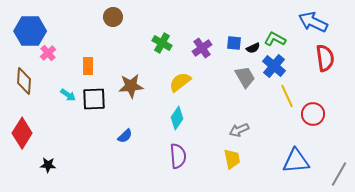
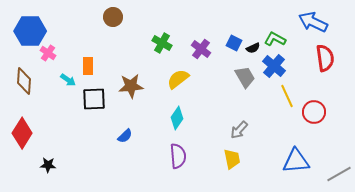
blue square: rotated 21 degrees clockwise
purple cross: moved 1 px left, 1 px down; rotated 18 degrees counterclockwise
pink cross: rotated 14 degrees counterclockwise
yellow semicircle: moved 2 px left, 3 px up
cyan arrow: moved 15 px up
red circle: moved 1 px right, 2 px up
gray arrow: rotated 24 degrees counterclockwise
gray line: rotated 30 degrees clockwise
